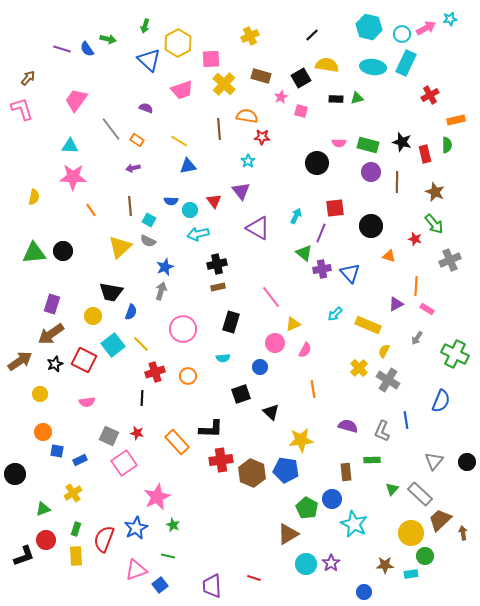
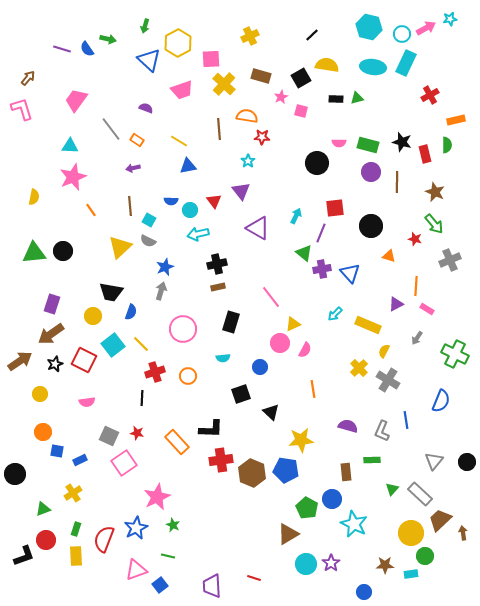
pink star at (73, 177): rotated 24 degrees counterclockwise
pink circle at (275, 343): moved 5 px right
